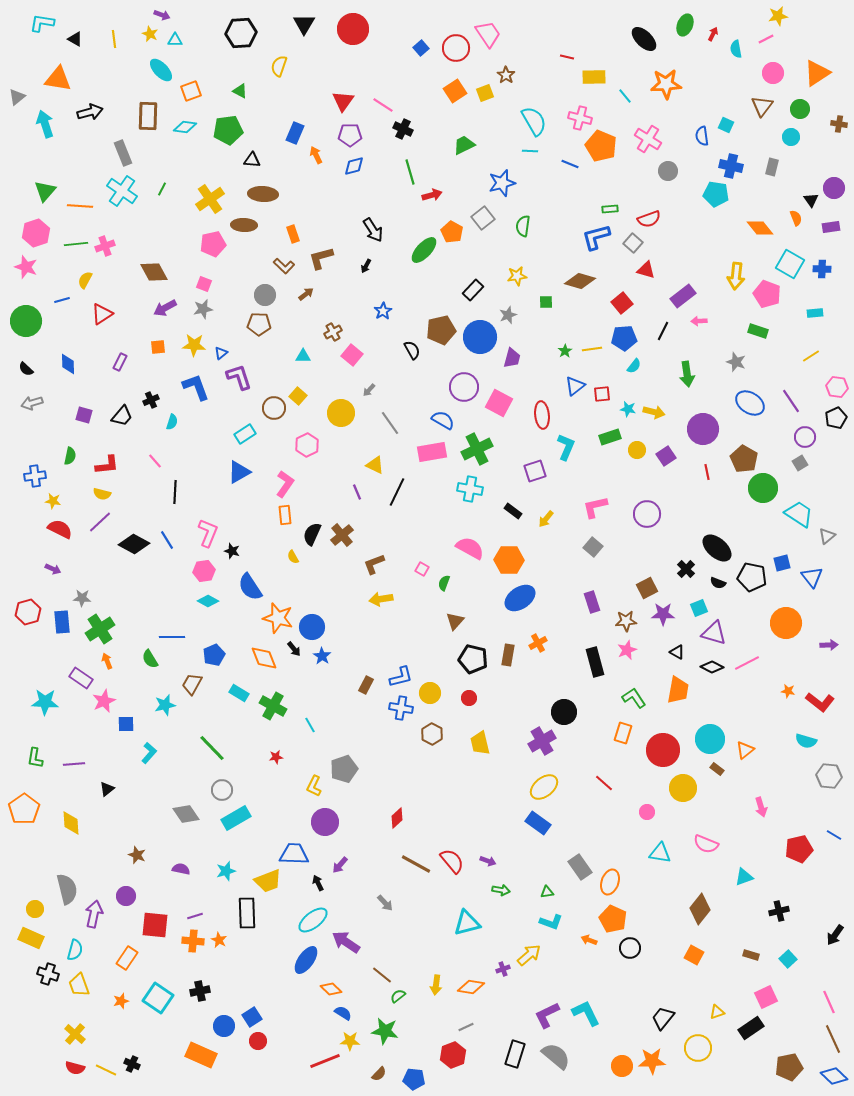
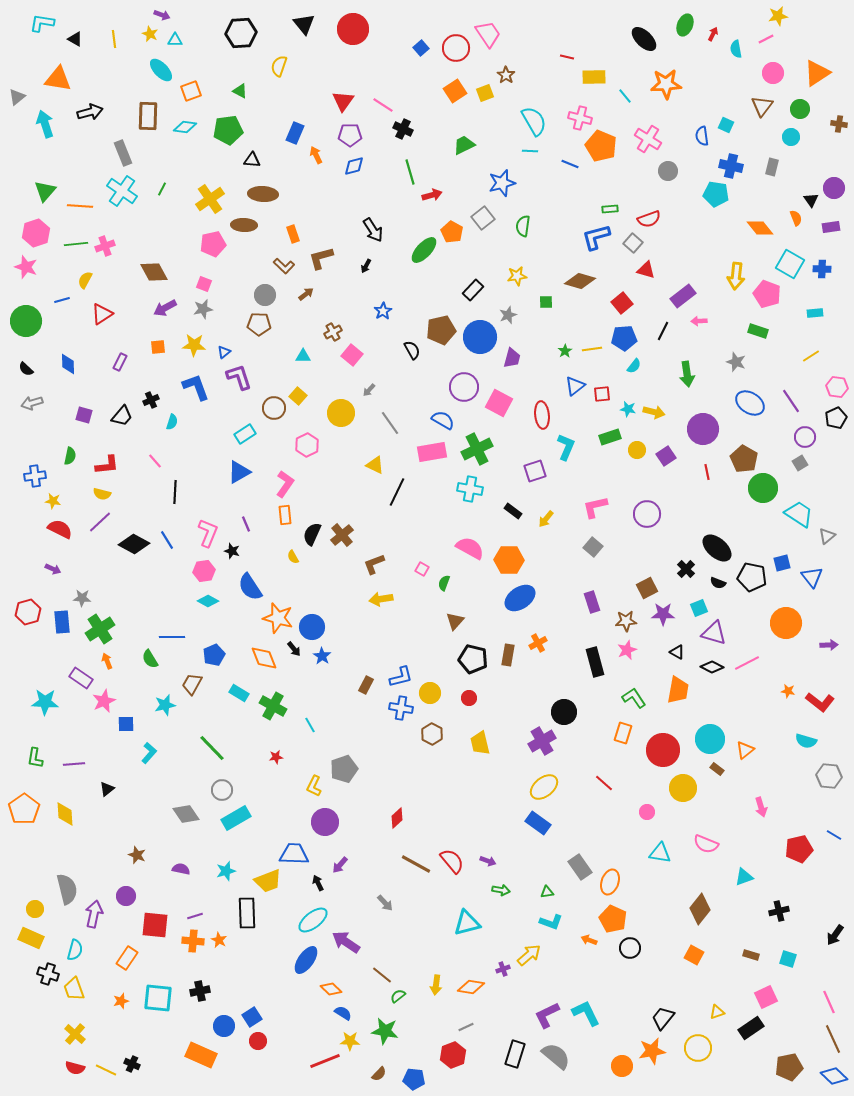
black triangle at (304, 24): rotated 10 degrees counterclockwise
blue triangle at (221, 353): moved 3 px right, 1 px up
purple line at (357, 492): moved 111 px left, 32 px down
yellow diamond at (71, 823): moved 6 px left, 9 px up
cyan square at (788, 959): rotated 30 degrees counterclockwise
yellow trapezoid at (79, 985): moved 5 px left, 4 px down
cyan square at (158, 998): rotated 28 degrees counterclockwise
orange star at (652, 1061): moved 10 px up; rotated 8 degrees counterclockwise
